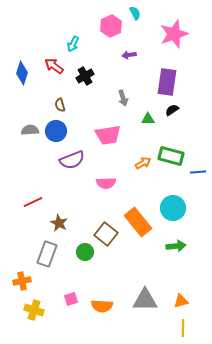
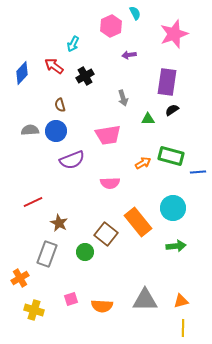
blue diamond: rotated 25 degrees clockwise
pink semicircle: moved 4 px right
orange cross: moved 2 px left, 3 px up; rotated 18 degrees counterclockwise
